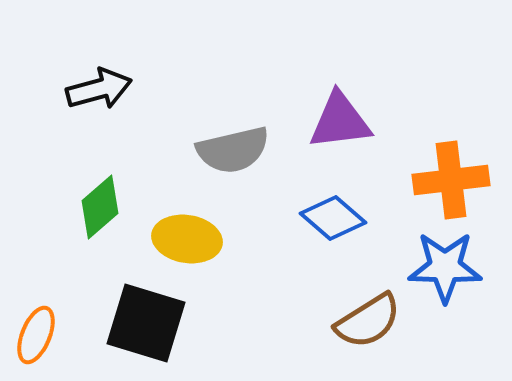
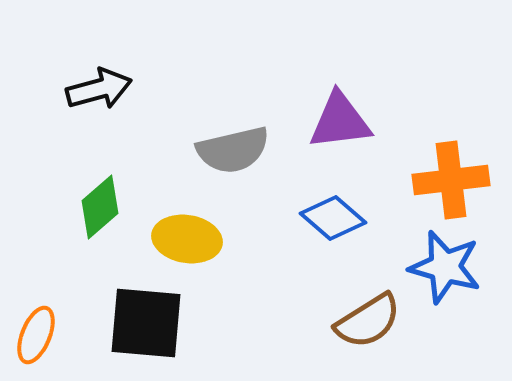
blue star: rotated 14 degrees clockwise
black square: rotated 12 degrees counterclockwise
